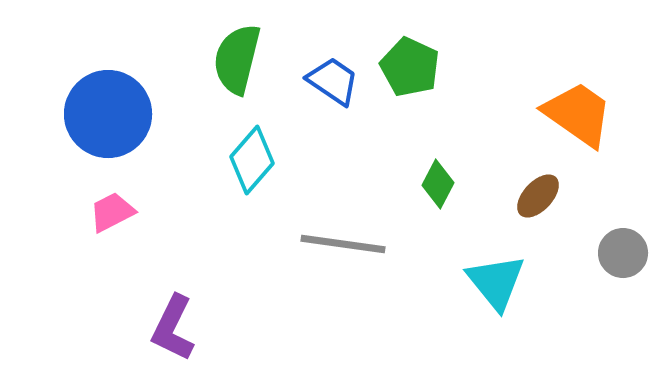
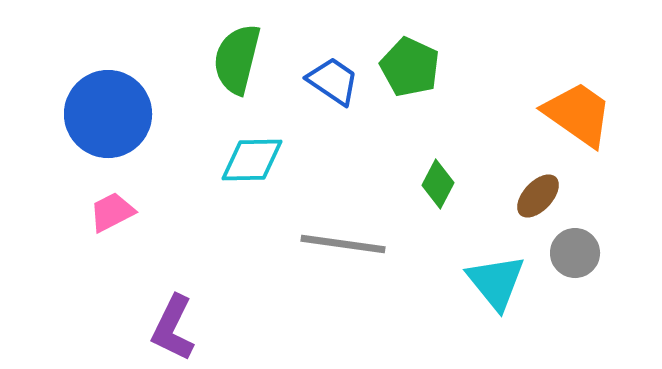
cyan diamond: rotated 48 degrees clockwise
gray circle: moved 48 px left
